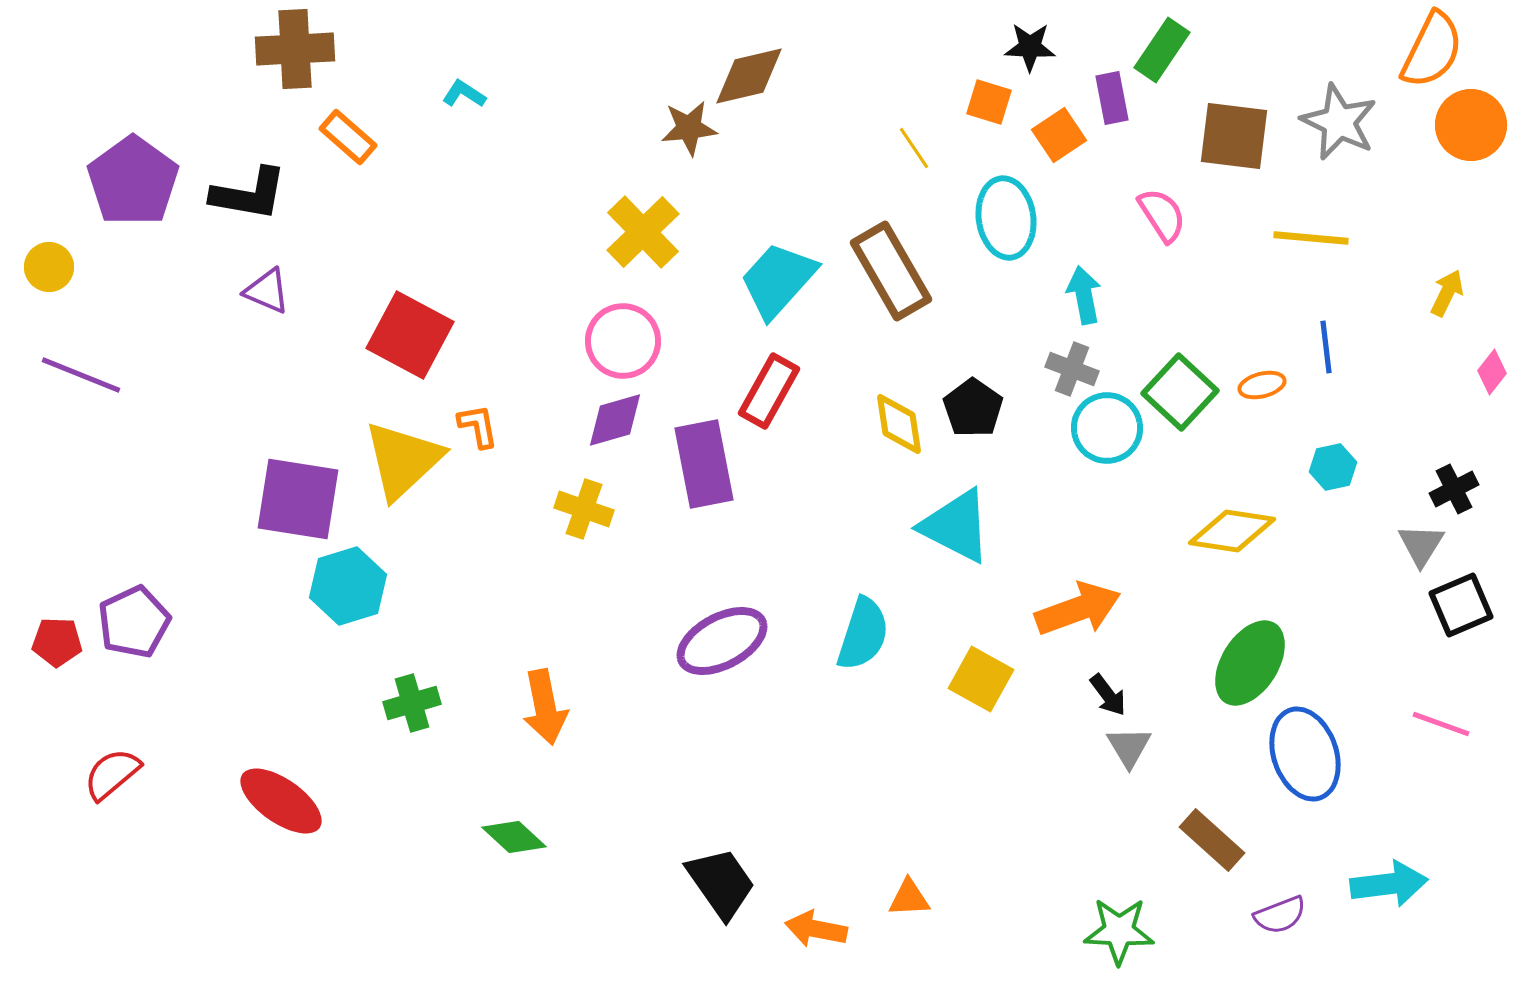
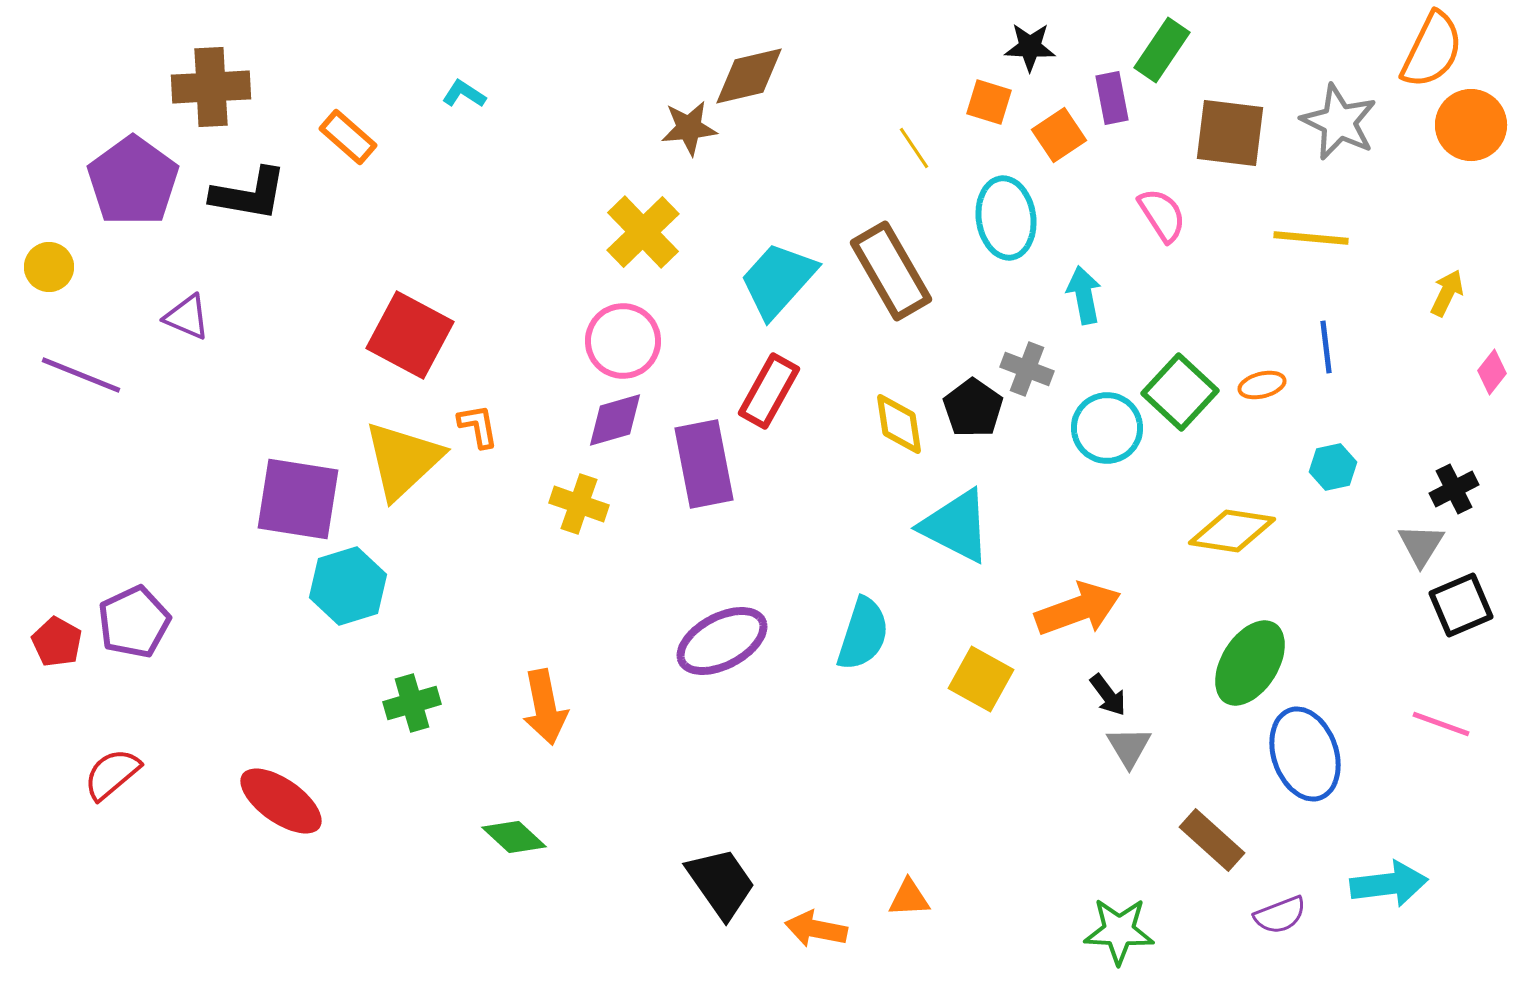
brown cross at (295, 49): moved 84 px left, 38 px down
brown square at (1234, 136): moved 4 px left, 3 px up
purple triangle at (267, 291): moved 80 px left, 26 px down
gray cross at (1072, 369): moved 45 px left
yellow cross at (584, 509): moved 5 px left, 5 px up
red pentagon at (57, 642): rotated 27 degrees clockwise
